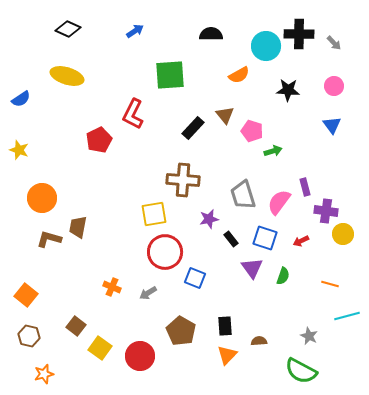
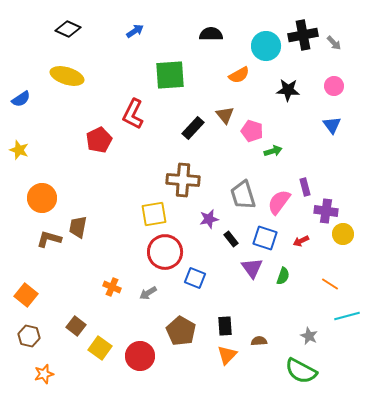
black cross at (299, 34): moved 4 px right, 1 px down; rotated 12 degrees counterclockwise
orange line at (330, 284): rotated 18 degrees clockwise
